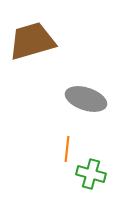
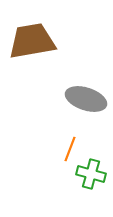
brown trapezoid: rotated 6 degrees clockwise
orange line: moved 3 px right; rotated 15 degrees clockwise
